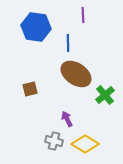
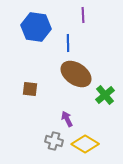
brown square: rotated 21 degrees clockwise
